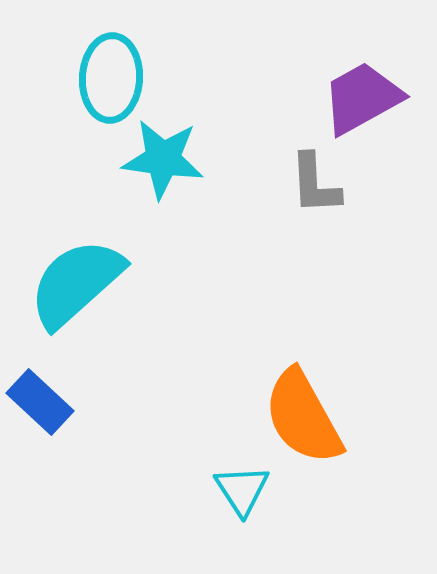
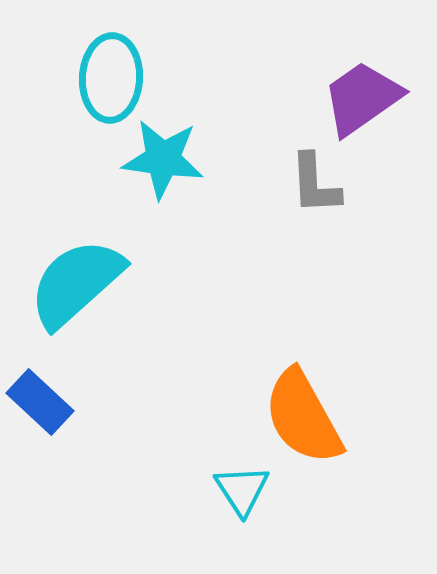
purple trapezoid: rotated 6 degrees counterclockwise
